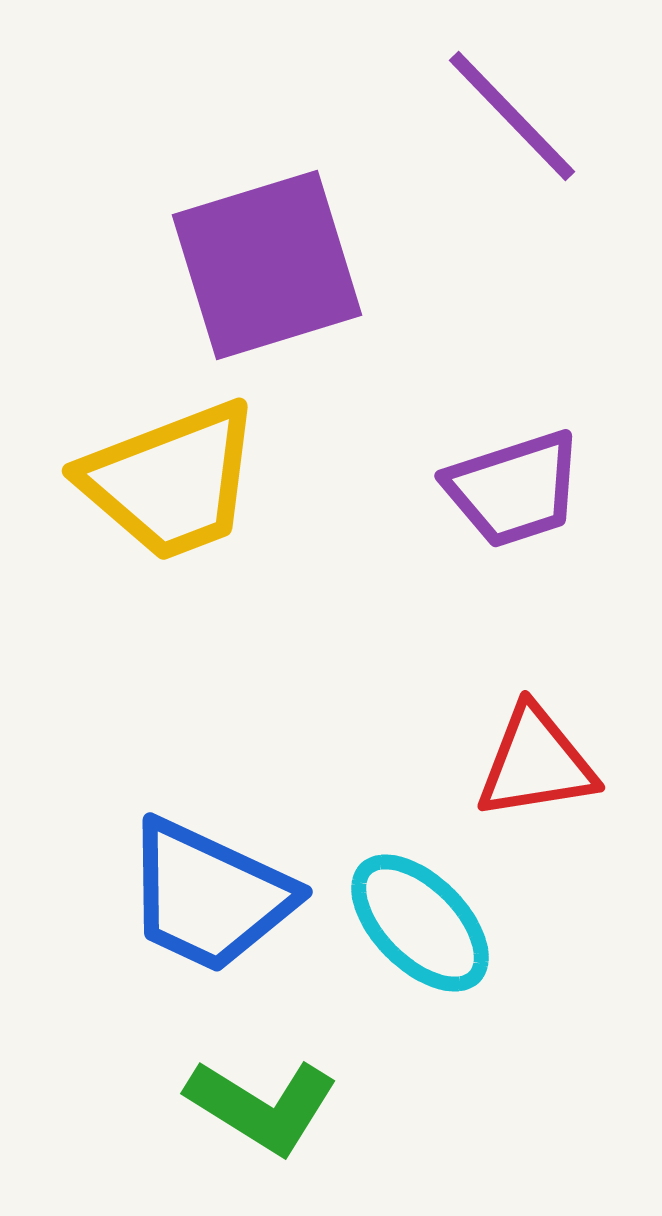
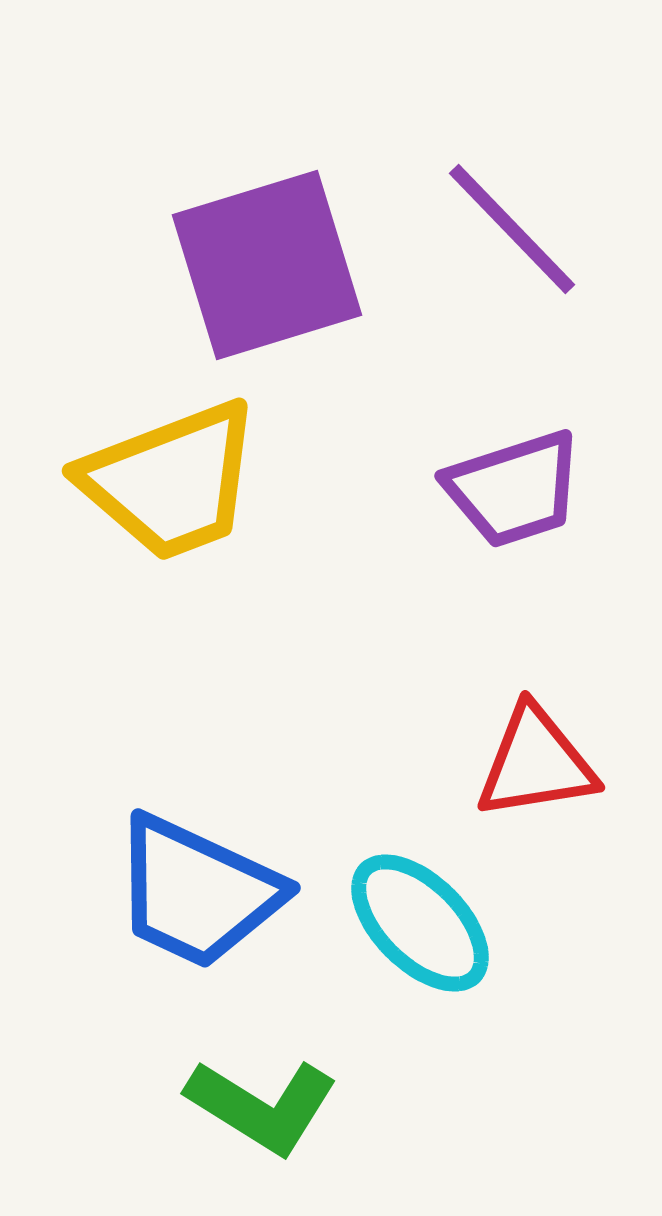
purple line: moved 113 px down
blue trapezoid: moved 12 px left, 4 px up
